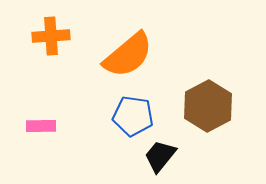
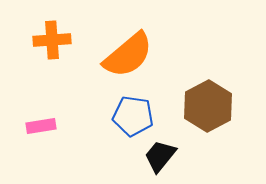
orange cross: moved 1 px right, 4 px down
pink rectangle: rotated 8 degrees counterclockwise
